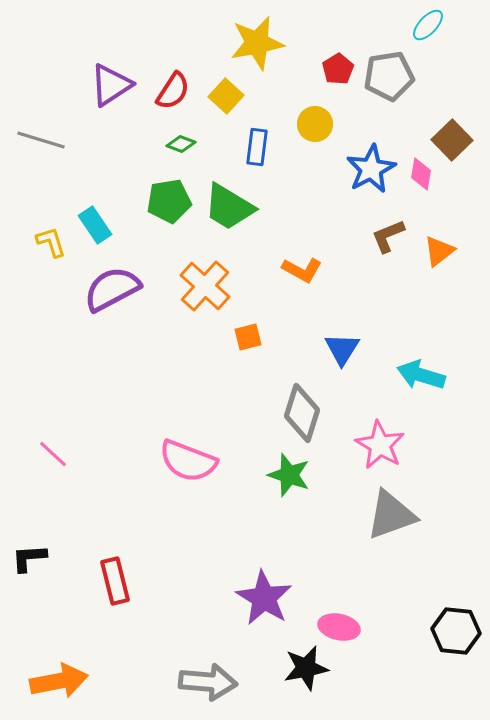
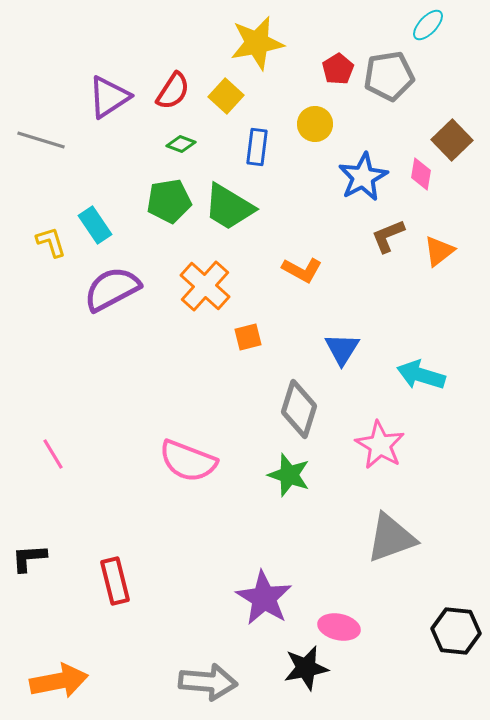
purple triangle: moved 2 px left, 12 px down
blue star: moved 8 px left, 8 px down
gray diamond: moved 3 px left, 4 px up
pink line: rotated 16 degrees clockwise
gray triangle: moved 23 px down
